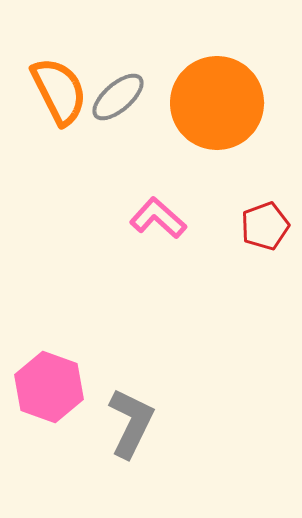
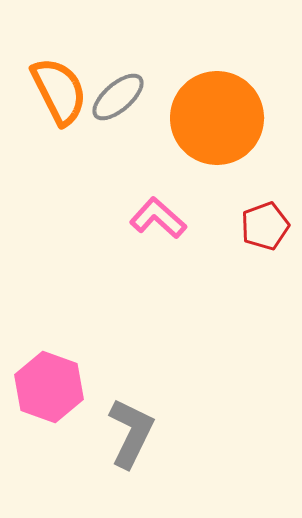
orange circle: moved 15 px down
gray L-shape: moved 10 px down
